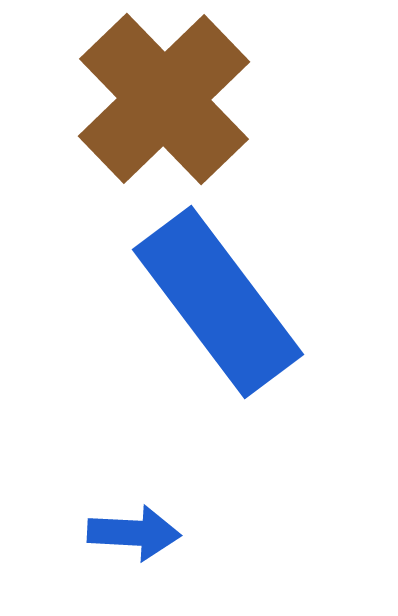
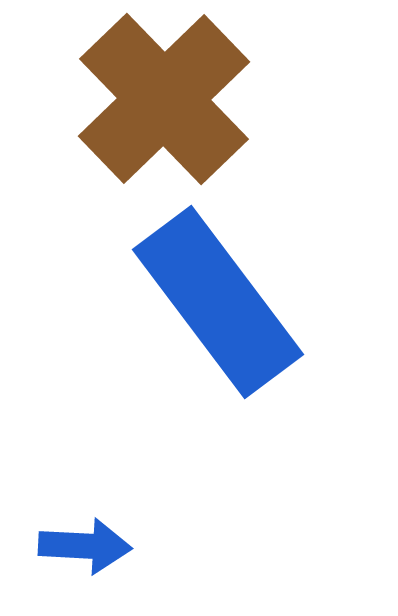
blue arrow: moved 49 px left, 13 px down
